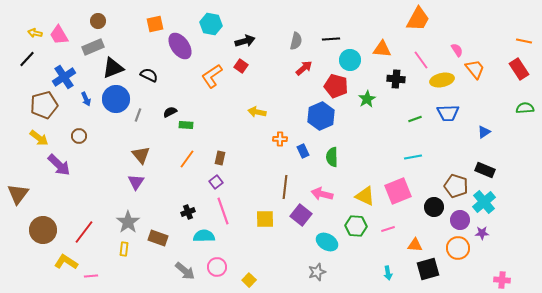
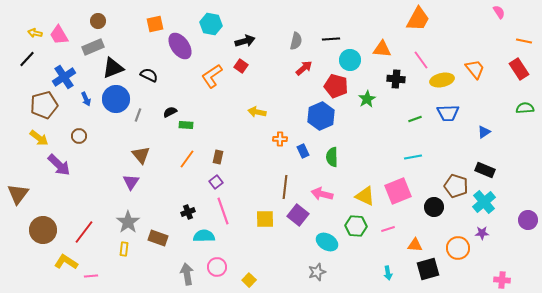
pink semicircle at (457, 50): moved 42 px right, 38 px up
brown rectangle at (220, 158): moved 2 px left, 1 px up
purple triangle at (136, 182): moved 5 px left
purple square at (301, 215): moved 3 px left
purple circle at (460, 220): moved 68 px right
gray arrow at (185, 271): moved 2 px right, 3 px down; rotated 140 degrees counterclockwise
